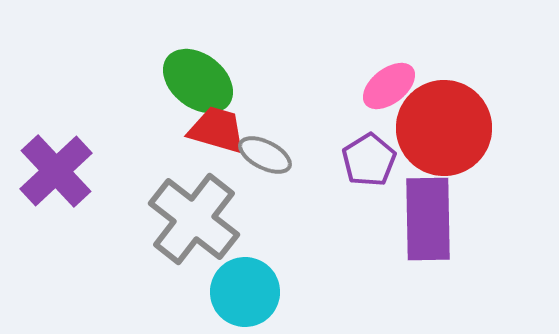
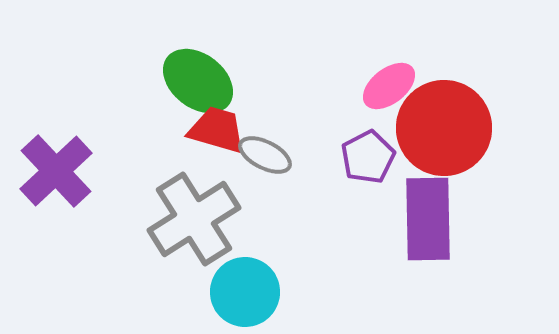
purple pentagon: moved 1 px left, 3 px up; rotated 4 degrees clockwise
gray cross: rotated 20 degrees clockwise
